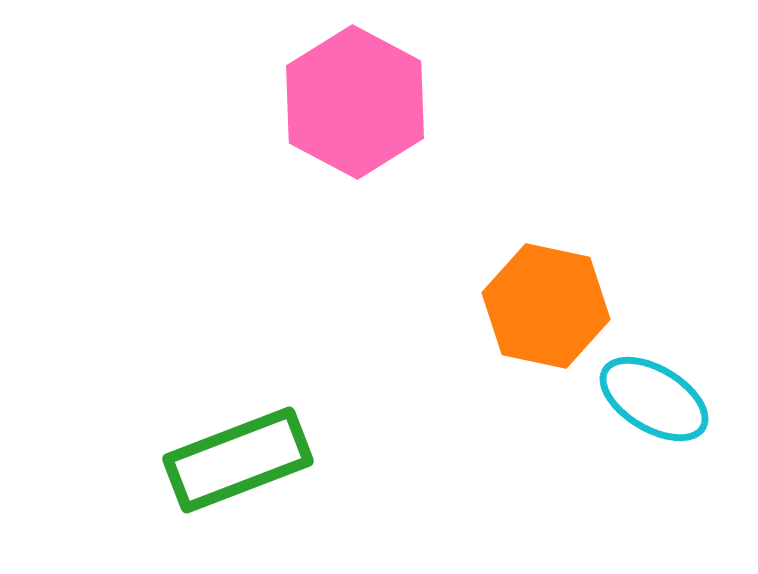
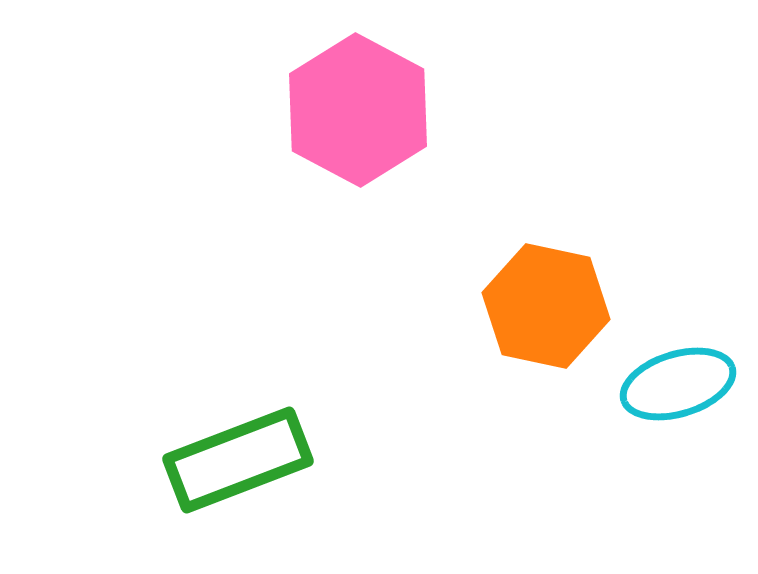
pink hexagon: moved 3 px right, 8 px down
cyan ellipse: moved 24 px right, 15 px up; rotated 48 degrees counterclockwise
